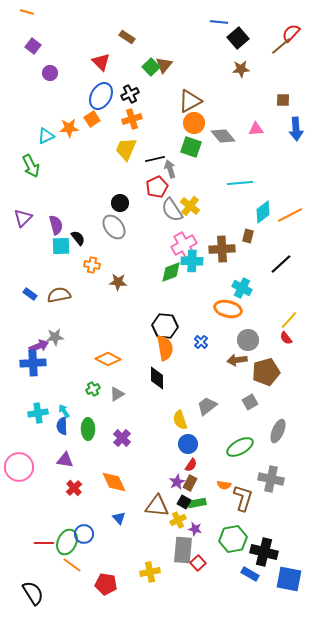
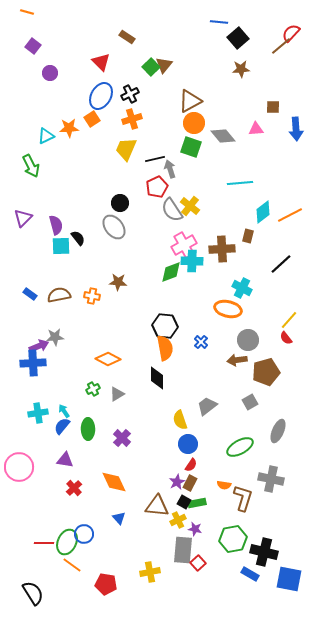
brown square at (283, 100): moved 10 px left, 7 px down
orange cross at (92, 265): moved 31 px down
blue semicircle at (62, 426): rotated 42 degrees clockwise
